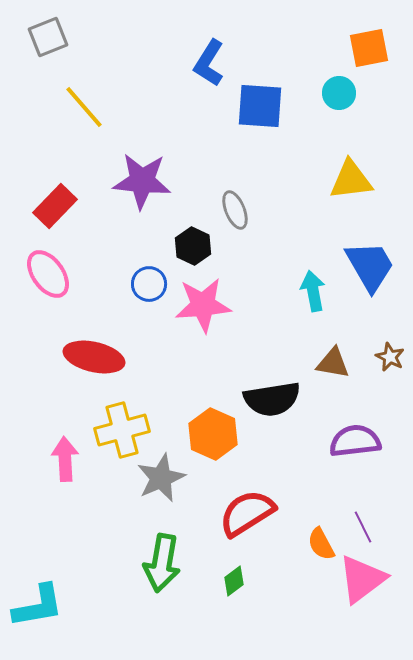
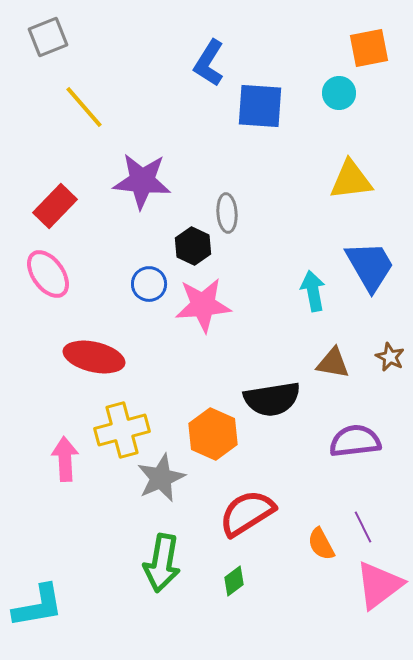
gray ellipse: moved 8 px left, 3 px down; rotated 18 degrees clockwise
pink triangle: moved 17 px right, 6 px down
